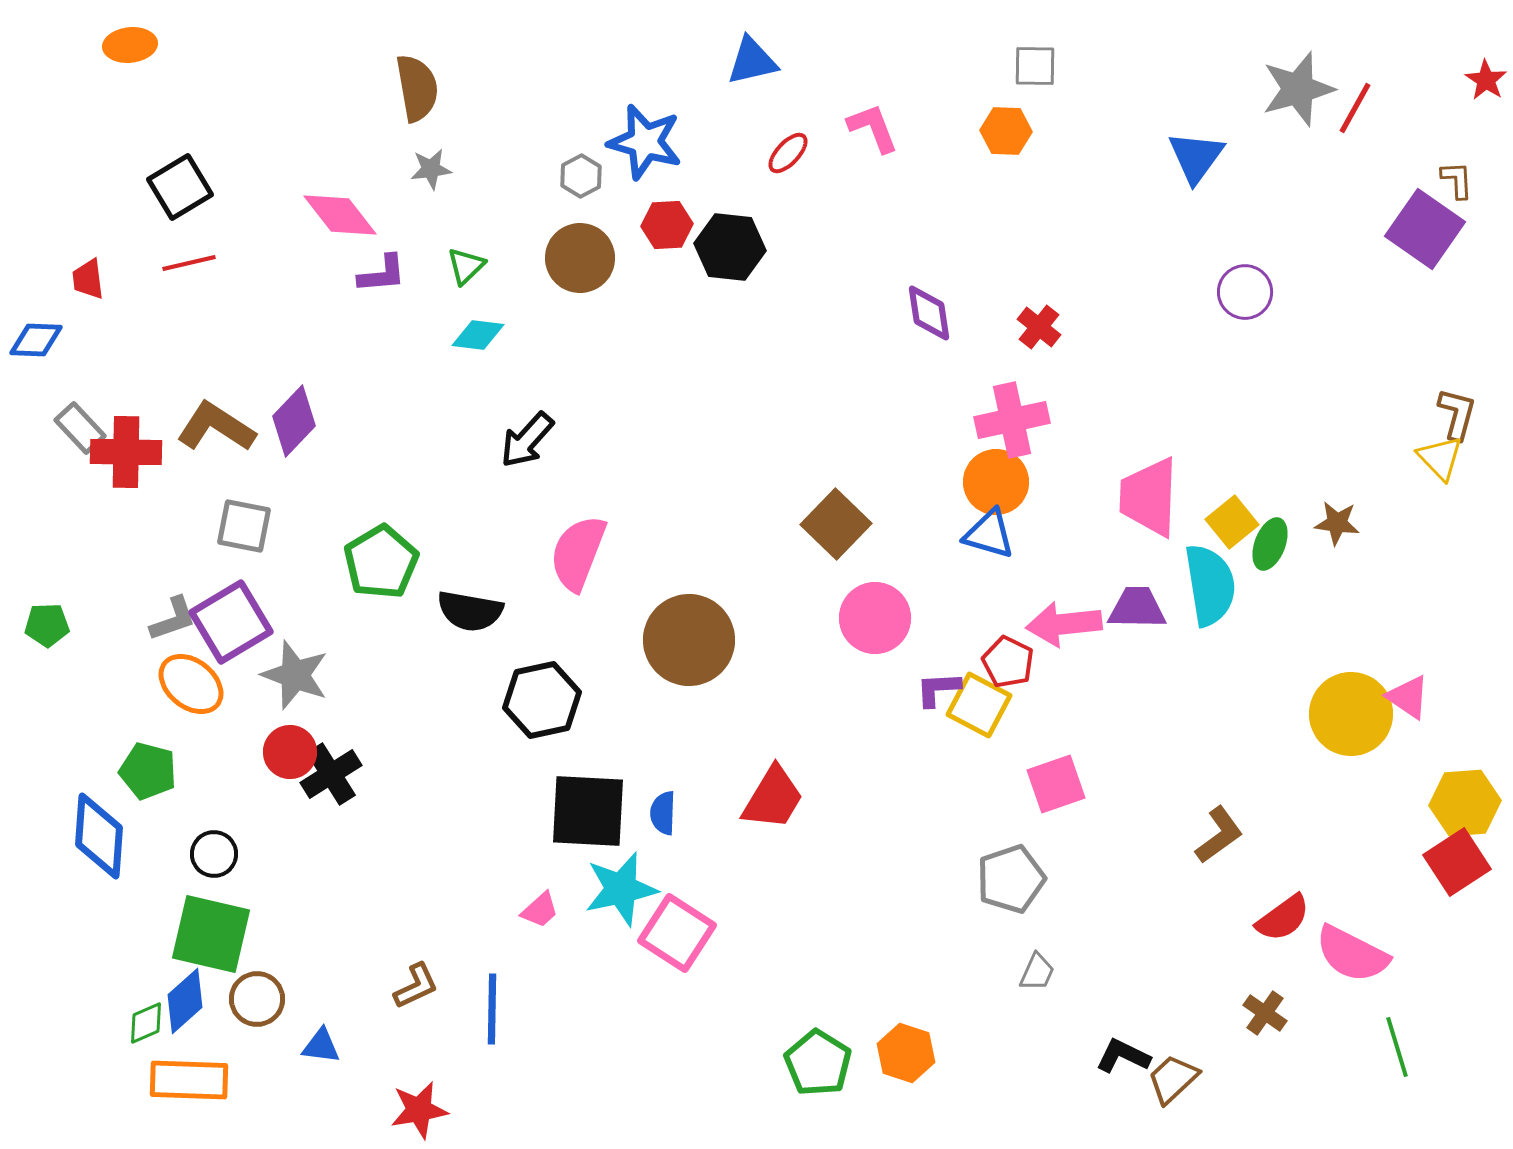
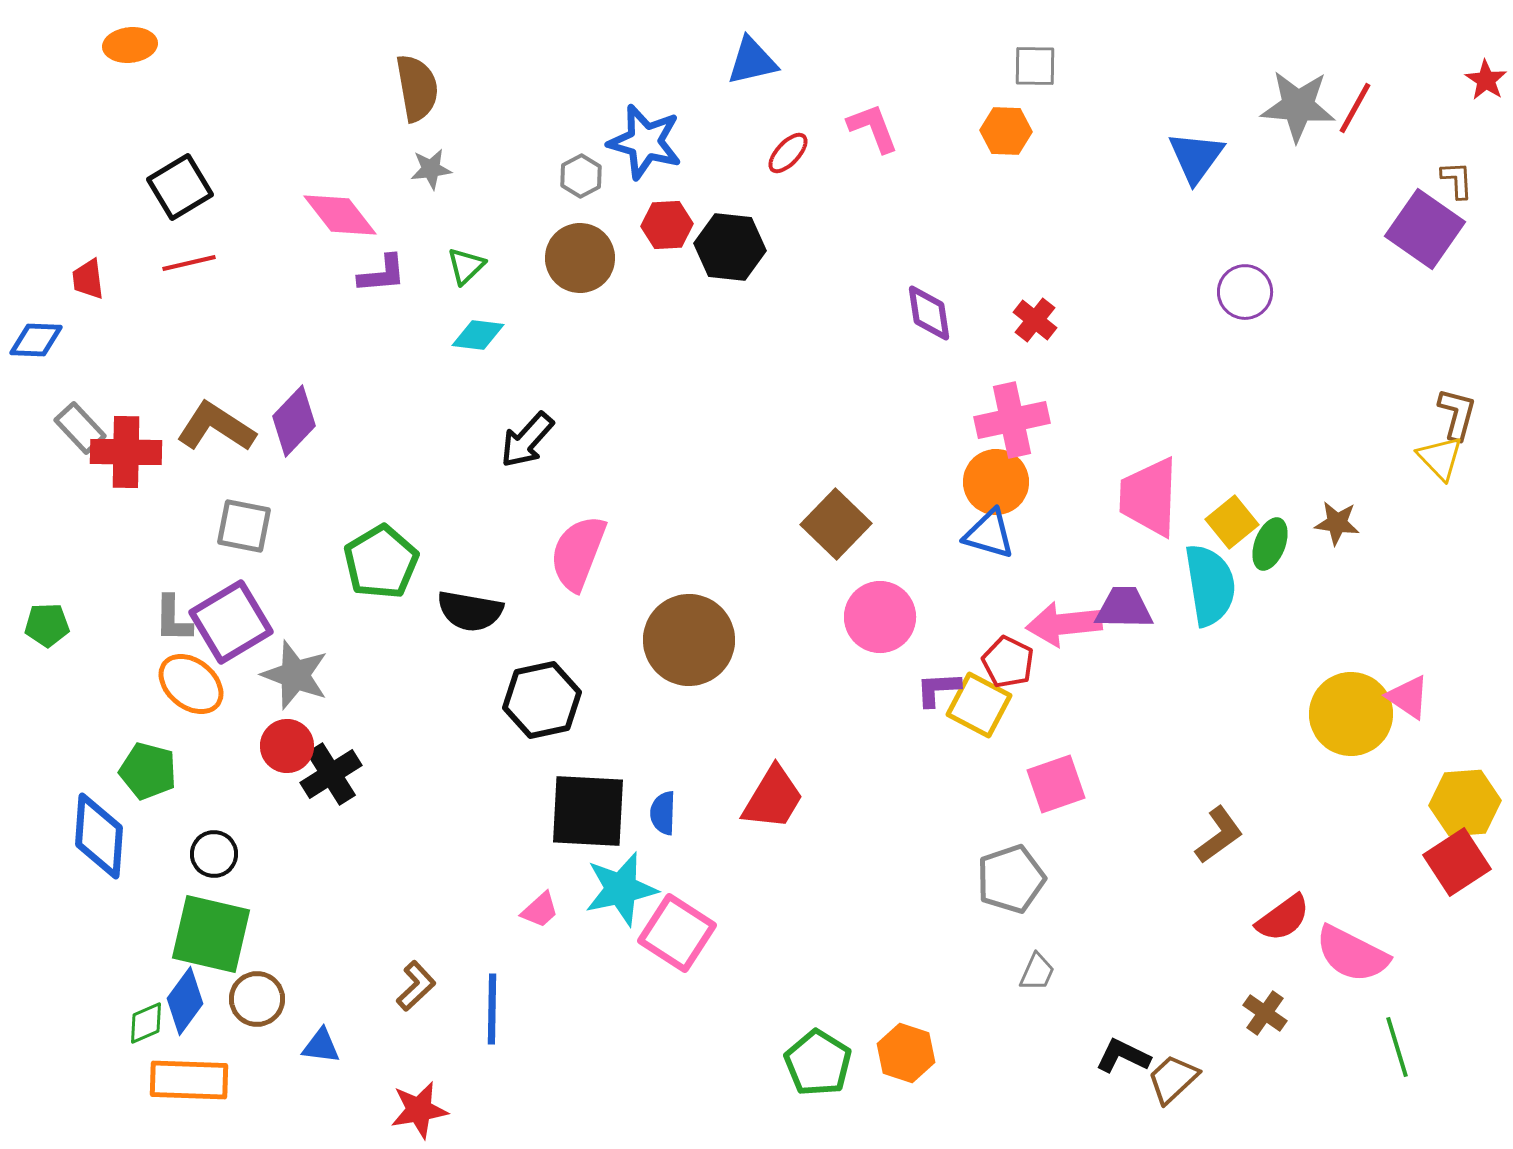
gray star at (1298, 89): moved 17 px down; rotated 20 degrees clockwise
red cross at (1039, 327): moved 4 px left, 7 px up
purple trapezoid at (1137, 608): moved 13 px left
pink circle at (875, 618): moved 5 px right, 1 px up
gray L-shape at (173, 619): rotated 110 degrees clockwise
red circle at (290, 752): moved 3 px left, 6 px up
brown L-shape at (416, 986): rotated 18 degrees counterclockwise
blue diamond at (185, 1001): rotated 12 degrees counterclockwise
